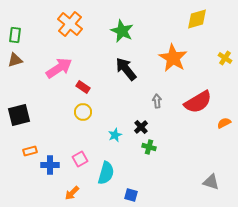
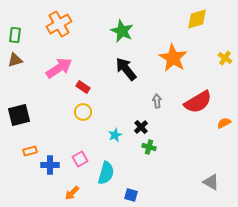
orange cross: moved 11 px left; rotated 20 degrees clockwise
gray triangle: rotated 12 degrees clockwise
